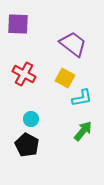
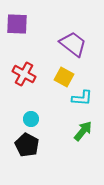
purple square: moved 1 px left
yellow square: moved 1 px left, 1 px up
cyan L-shape: rotated 15 degrees clockwise
